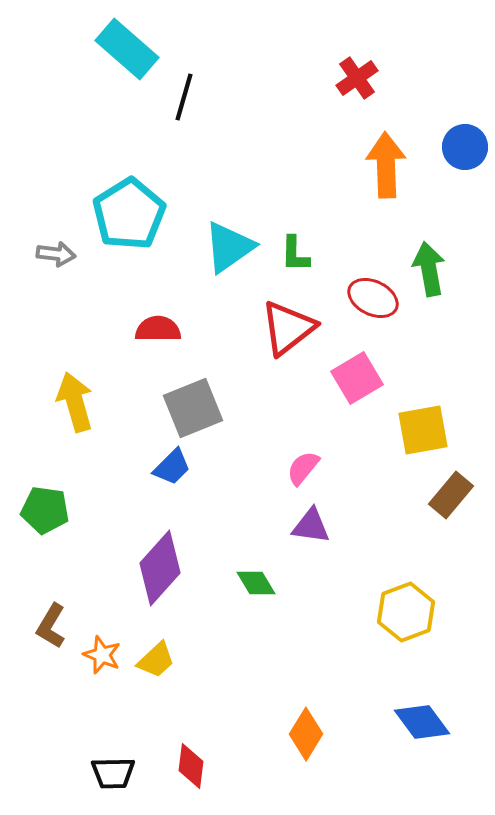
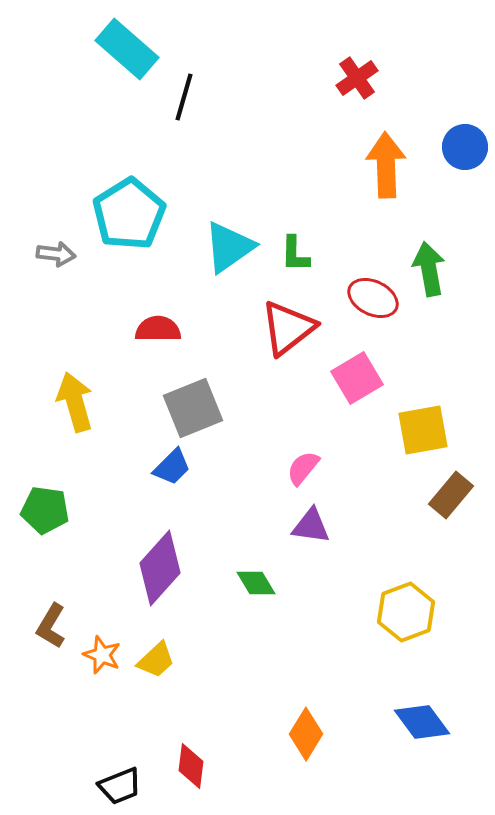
black trapezoid: moved 7 px right, 13 px down; rotated 21 degrees counterclockwise
